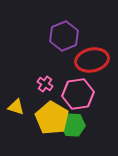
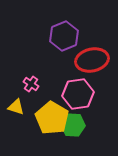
pink cross: moved 14 px left
